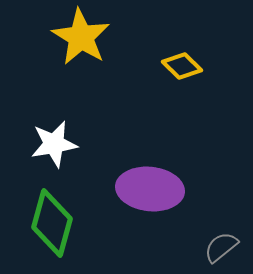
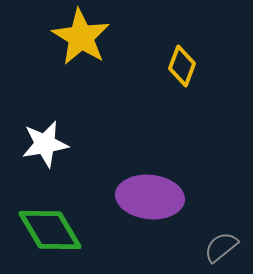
yellow diamond: rotated 66 degrees clockwise
white star: moved 9 px left
purple ellipse: moved 8 px down
green diamond: moved 2 px left, 7 px down; rotated 46 degrees counterclockwise
